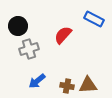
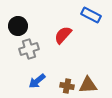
blue rectangle: moved 3 px left, 4 px up
